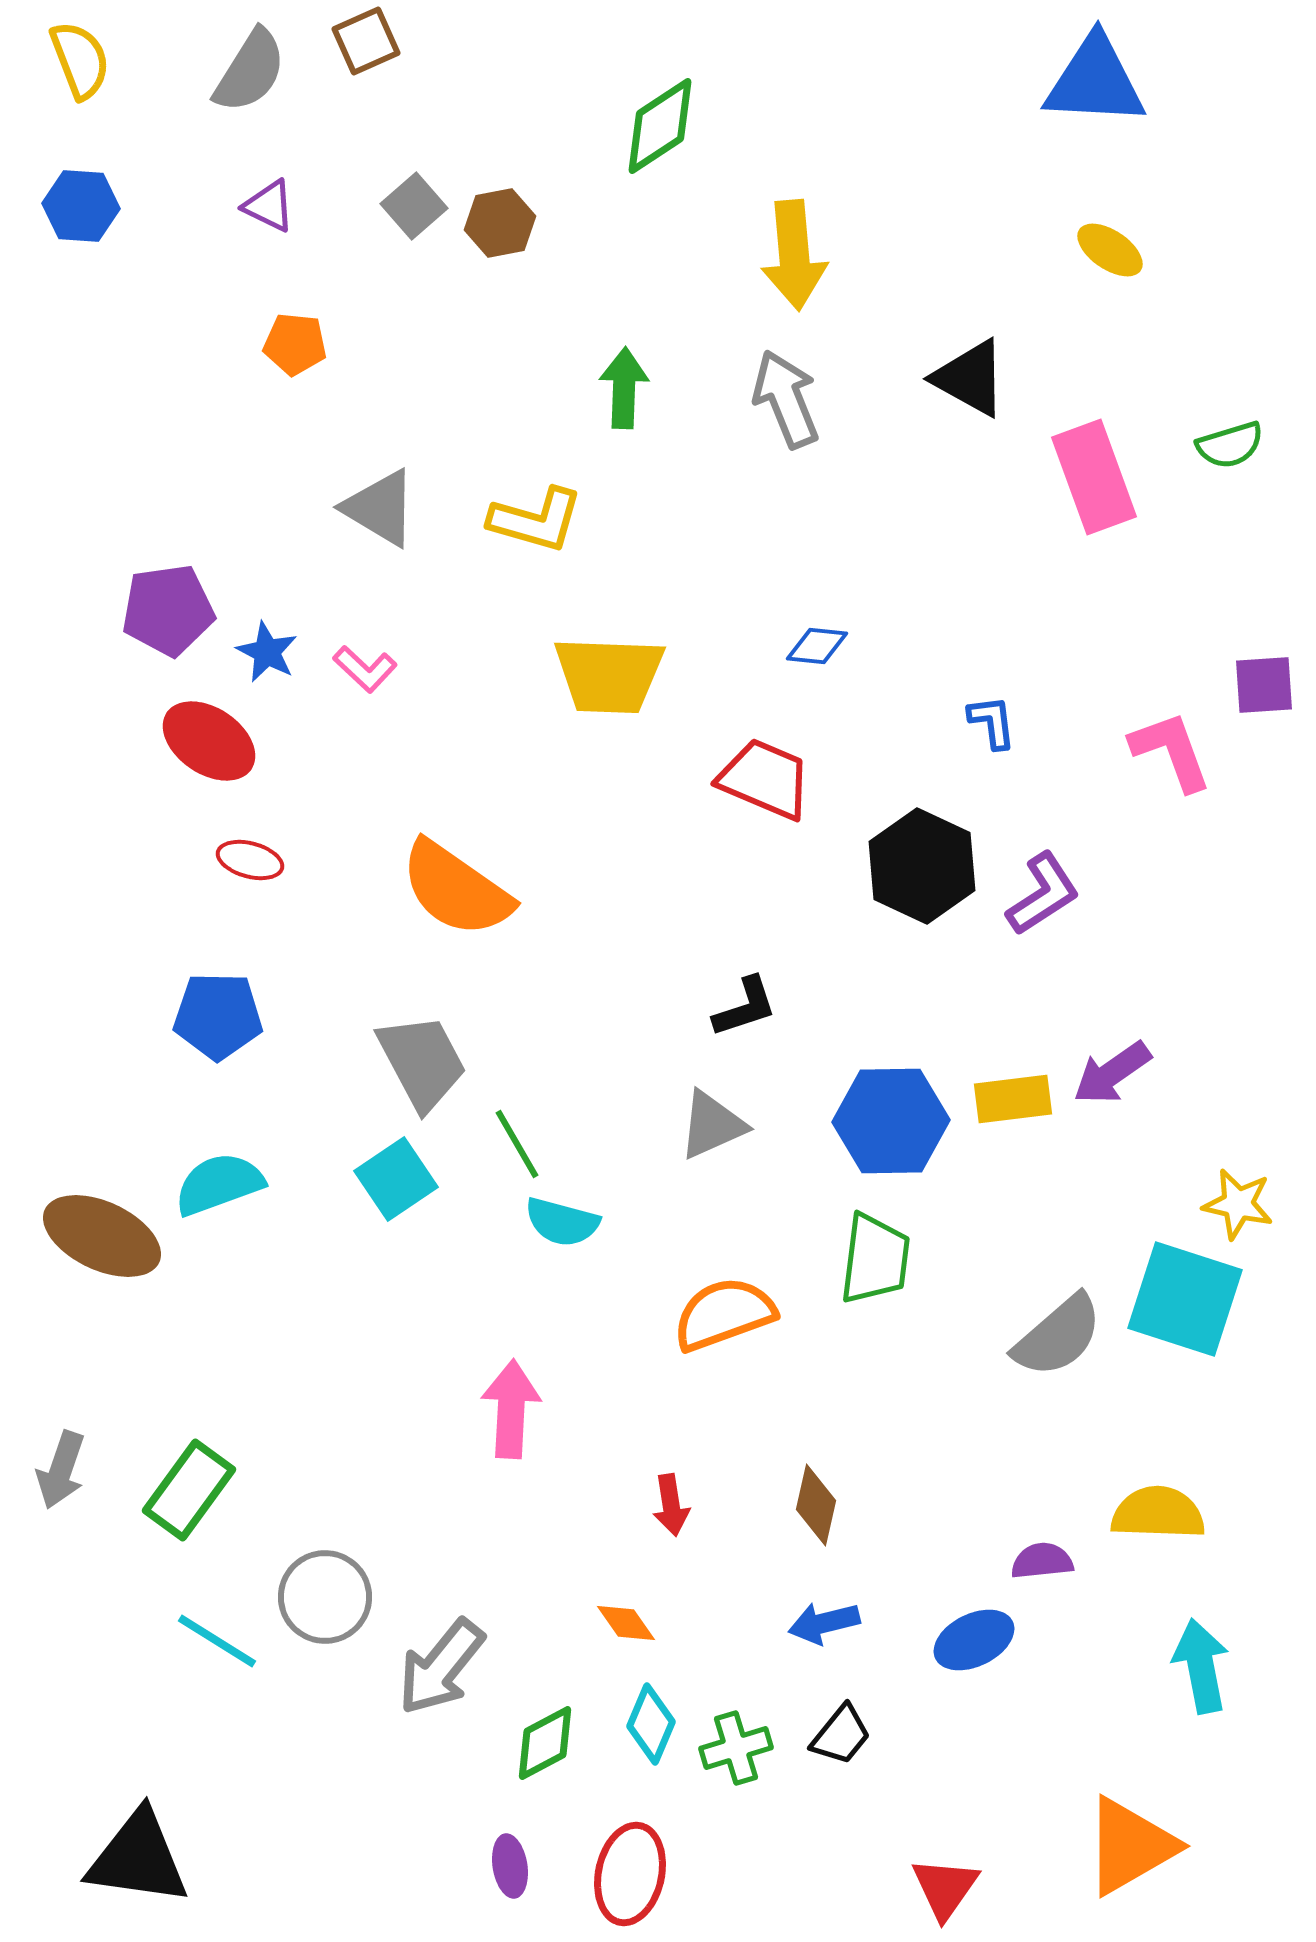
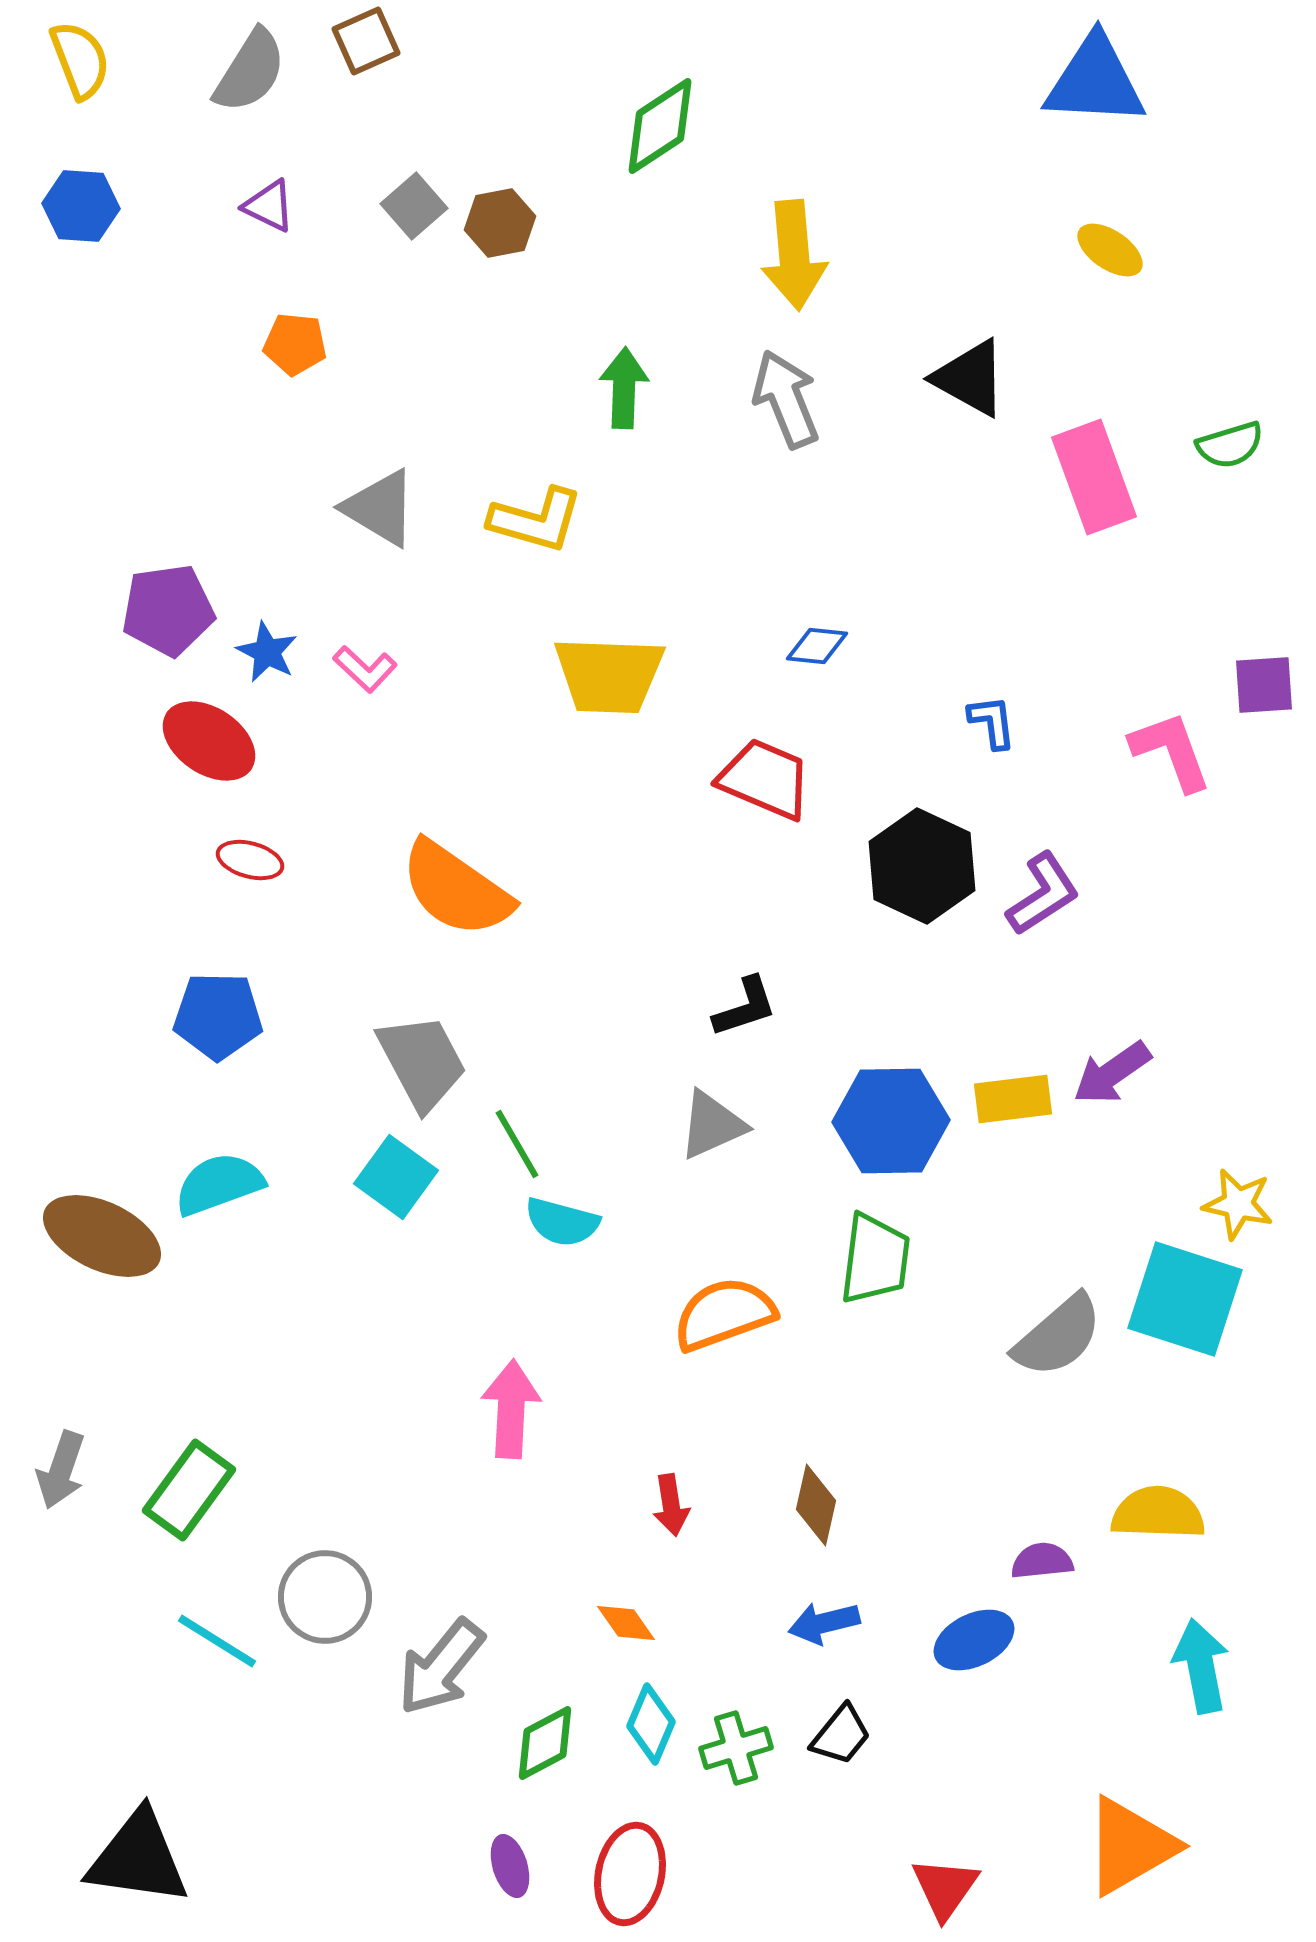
cyan square at (396, 1179): moved 2 px up; rotated 20 degrees counterclockwise
purple ellipse at (510, 1866): rotated 8 degrees counterclockwise
